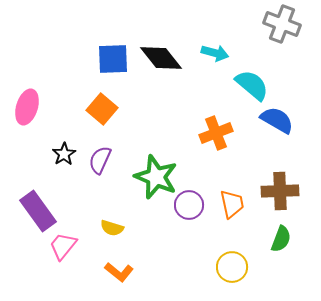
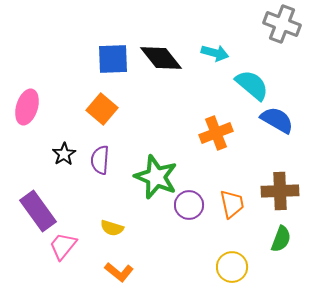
purple semicircle: rotated 20 degrees counterclockwise
